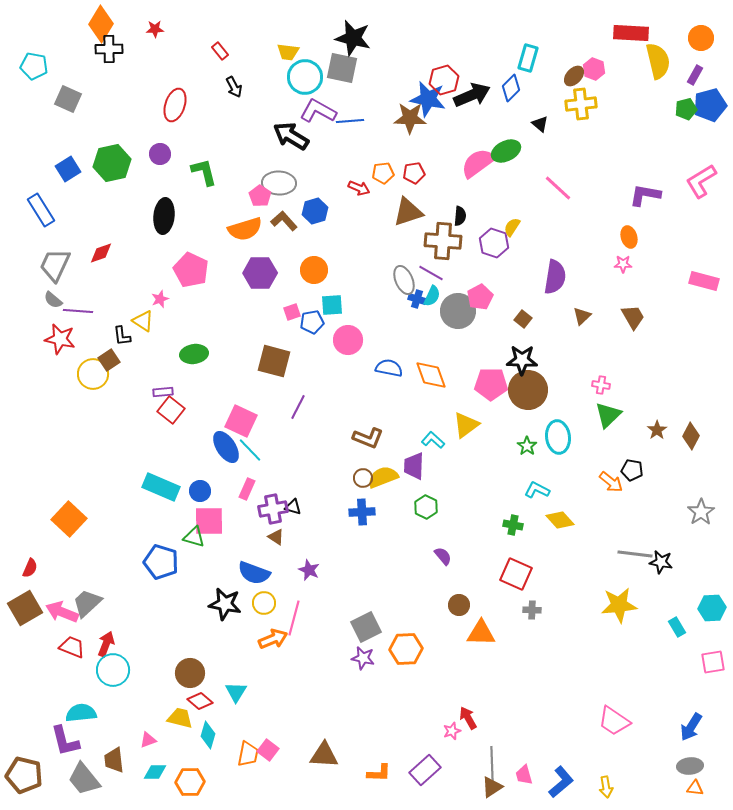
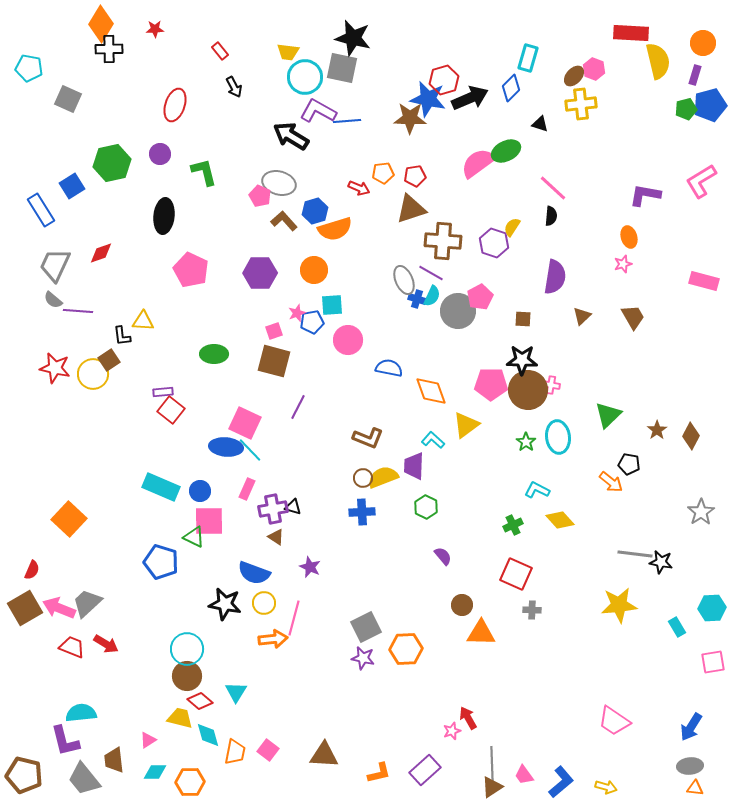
orange circle at (701, 38): moved 2 px right, 5 px down
cyan pentagon at (34, 66): moved 5 px left, 2 px down
purple rectangle at (695, 75): rotated 12 degrees counterclockwise
black arrow at (472, 95): moved 2 px left, 3 px down
blue line at (350, 121): moved 3 px left
black triangle at (540, 124): rotated 24 degrees counterclockwise
blue square at (68, 169): moved 4 px right, 17 px down
red pentagon at (414, 173): moved 1 px right, 3 px down
gray ellipse at (279, 183): rotated 12 degrees clockwise
pink line at (558, 188): moved 5 px left
pink pentagon at (260, 196): rotated 10 degrees counterclockwise
brown triangle at (408, 212): moved 3 px right, 3 px up
black semicircle at (460, 216): moved 91 px right
orange semicircle at (245, 229): moved 90 px right
pink star at (623, 264): rotated 18 degrees counterclockwise
pink star at (160, 299): moved 137 px right, 14 px down
pink square at (292, 312): moved 18 px left, 19 px down
brown square at (523, 319): rotated 36 degrees counterclockwise
yellow triangle at (143, 321): rotated 30 degrees counterclockwise
red star at (60, 339): moved 5 px left, 29 px down
green ellipse at (194, 354): moved 20 px right; rotated 8 degrees clockwise
orange diamond at (431, 375): moved 16 px down
pink cross at (601, 385): moved 50 px left
pink square at (241, 421): moved 4 px right, 2 px down
green star at (527, 446): moved 1 px left, 4 px up
blue ellipse at (226, 447): rotated 52 degrees counterclockwise
black pentagon at (632, 470): moved 3 px left, 6 px up
green cross at (513, 525): rotated 36 degrees counterclockwise
green triangle at (194, 537): rotated 10 degrees clockwise
red semicircle at (30, 568): moved 2 px right, 2 px down
purple star at (309, 570): moved 1 px right, 3 px up
brown circle at (459, 605): moved 3 px right
pink arrow at (62, 612): moved 3 px left, 4 px up
orange arrow at (273, 639): rotated 16 degrees clockwise
red arrow at (106, 644): rotated 100 degrees clockwise
cyan circle at (113, 670): moved 74 px right, 21 px up
brown circle at (190, 673): moved 3 px left, 3 px down
cyan diamond at (208, 735): rotated 32 degrees counterclockwise
pink triangle at (148, 740): rotated 12 degrees counterclockwise
orange trapezoid at (248, 754): moved 13 px left, 2 px up
orange L-shape at (379, 773): rotated 15 degrees counterclockwise
pink trapezoid at (524, 775): rotated 20 degrees counterclockwise
yellow arrow at (606, 787): rotated 65 degrees counterclockwise
